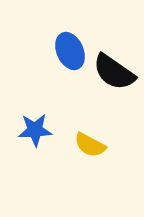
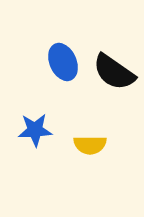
blue ellipse: moved 7 px left, 11 px down
yellow semicircle: rotated 28 degrees counterclockwise
